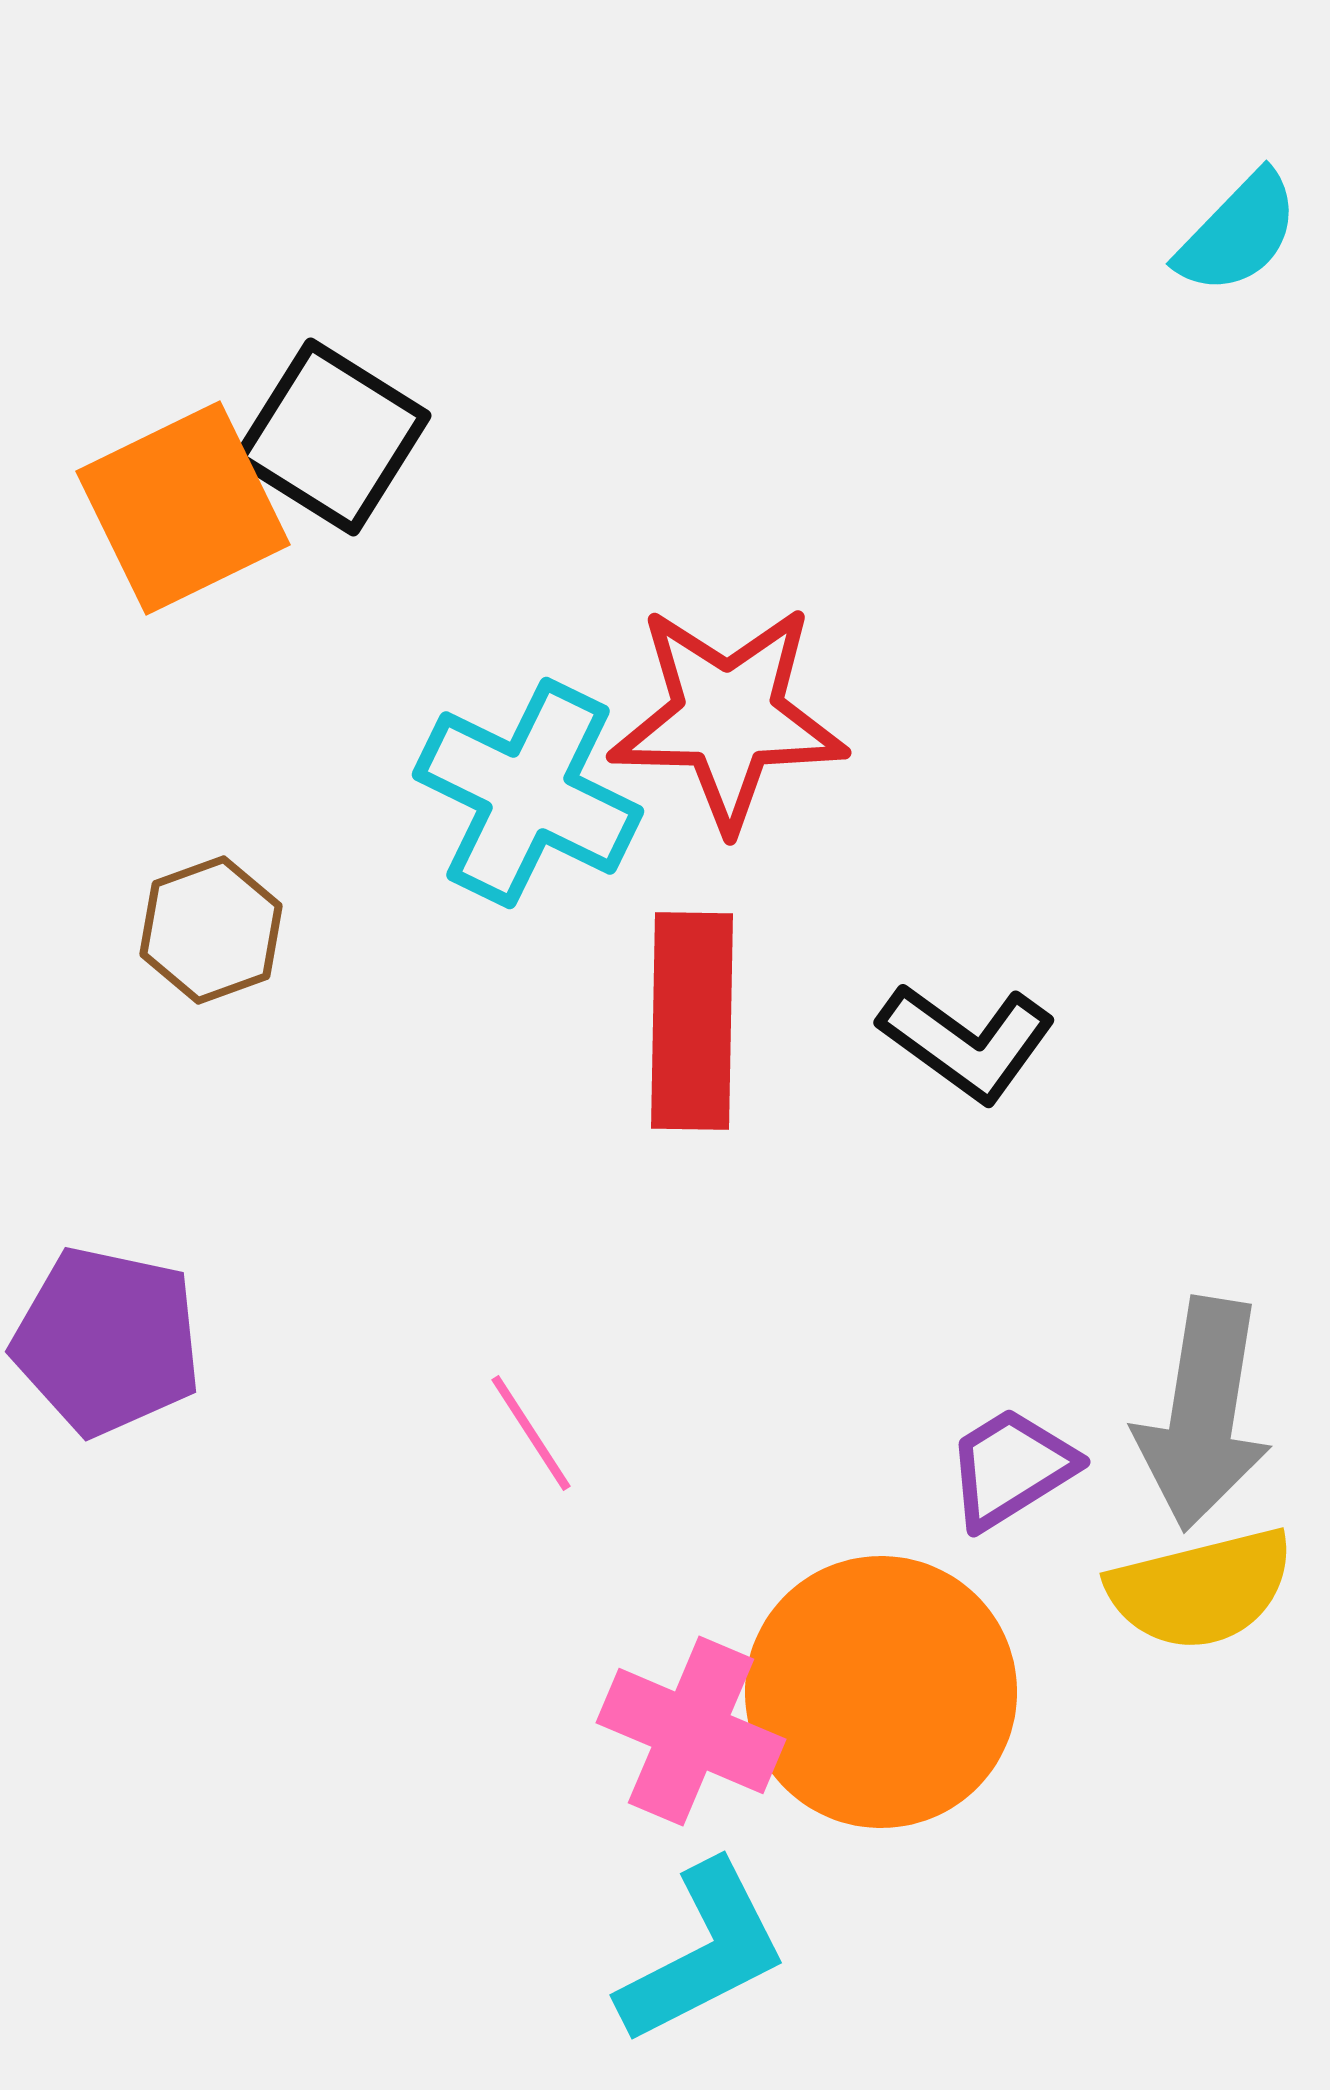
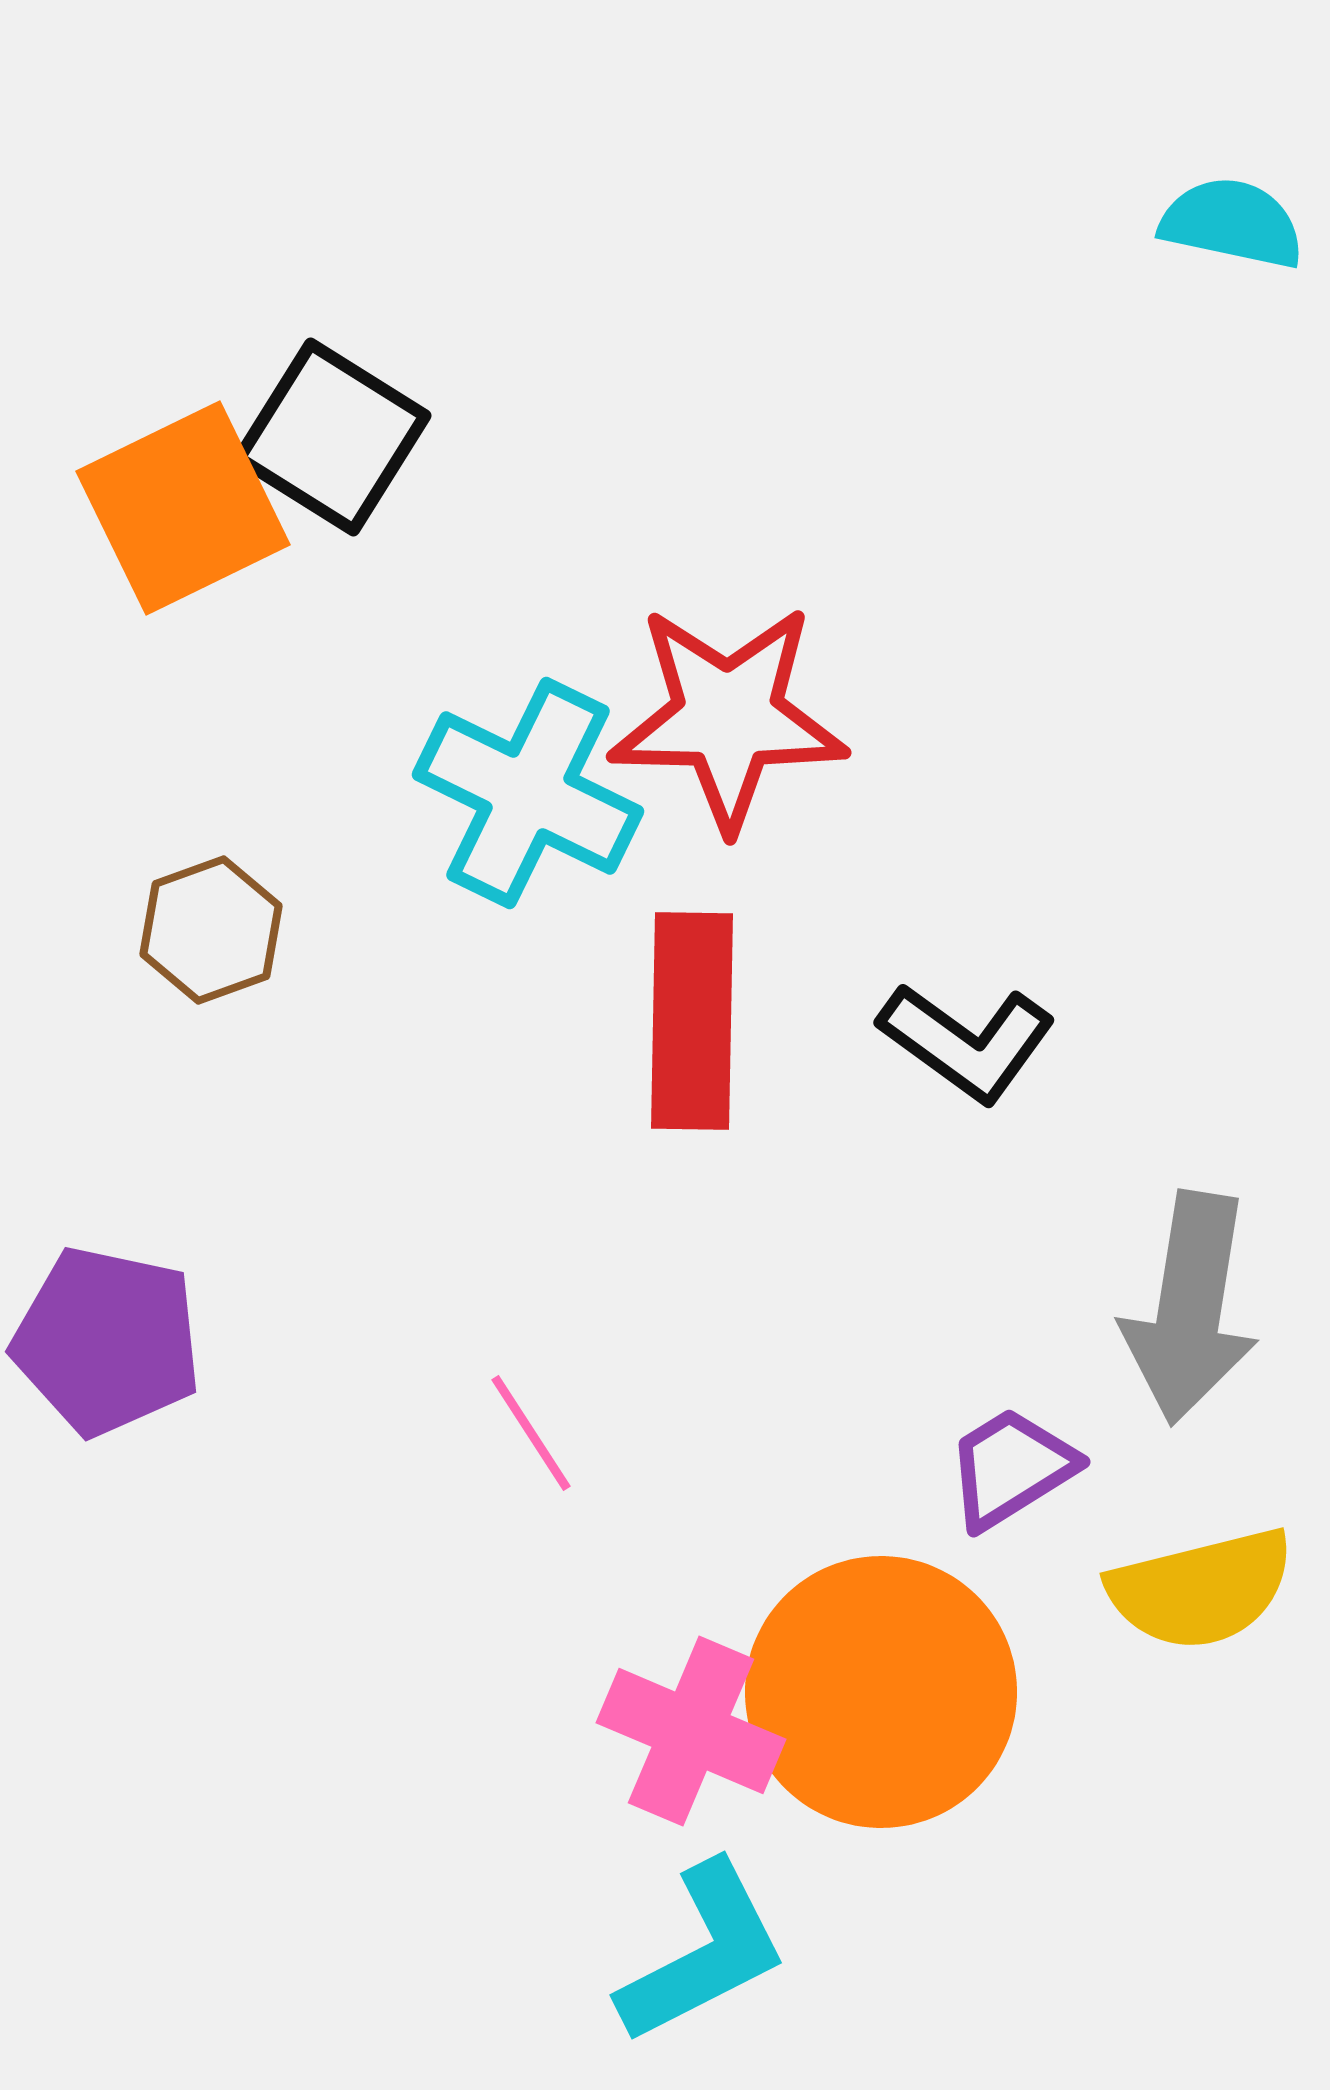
cyan semicircle: moved 6 px left, 10 px up; rotated 122 degrees counterclockwise
gray arrow: moved 13 px left, 106 px up
